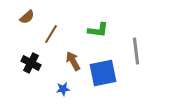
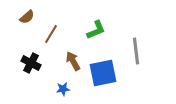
green L-shape: moved 2 px left; rotated 30 degrees counterclockwise
